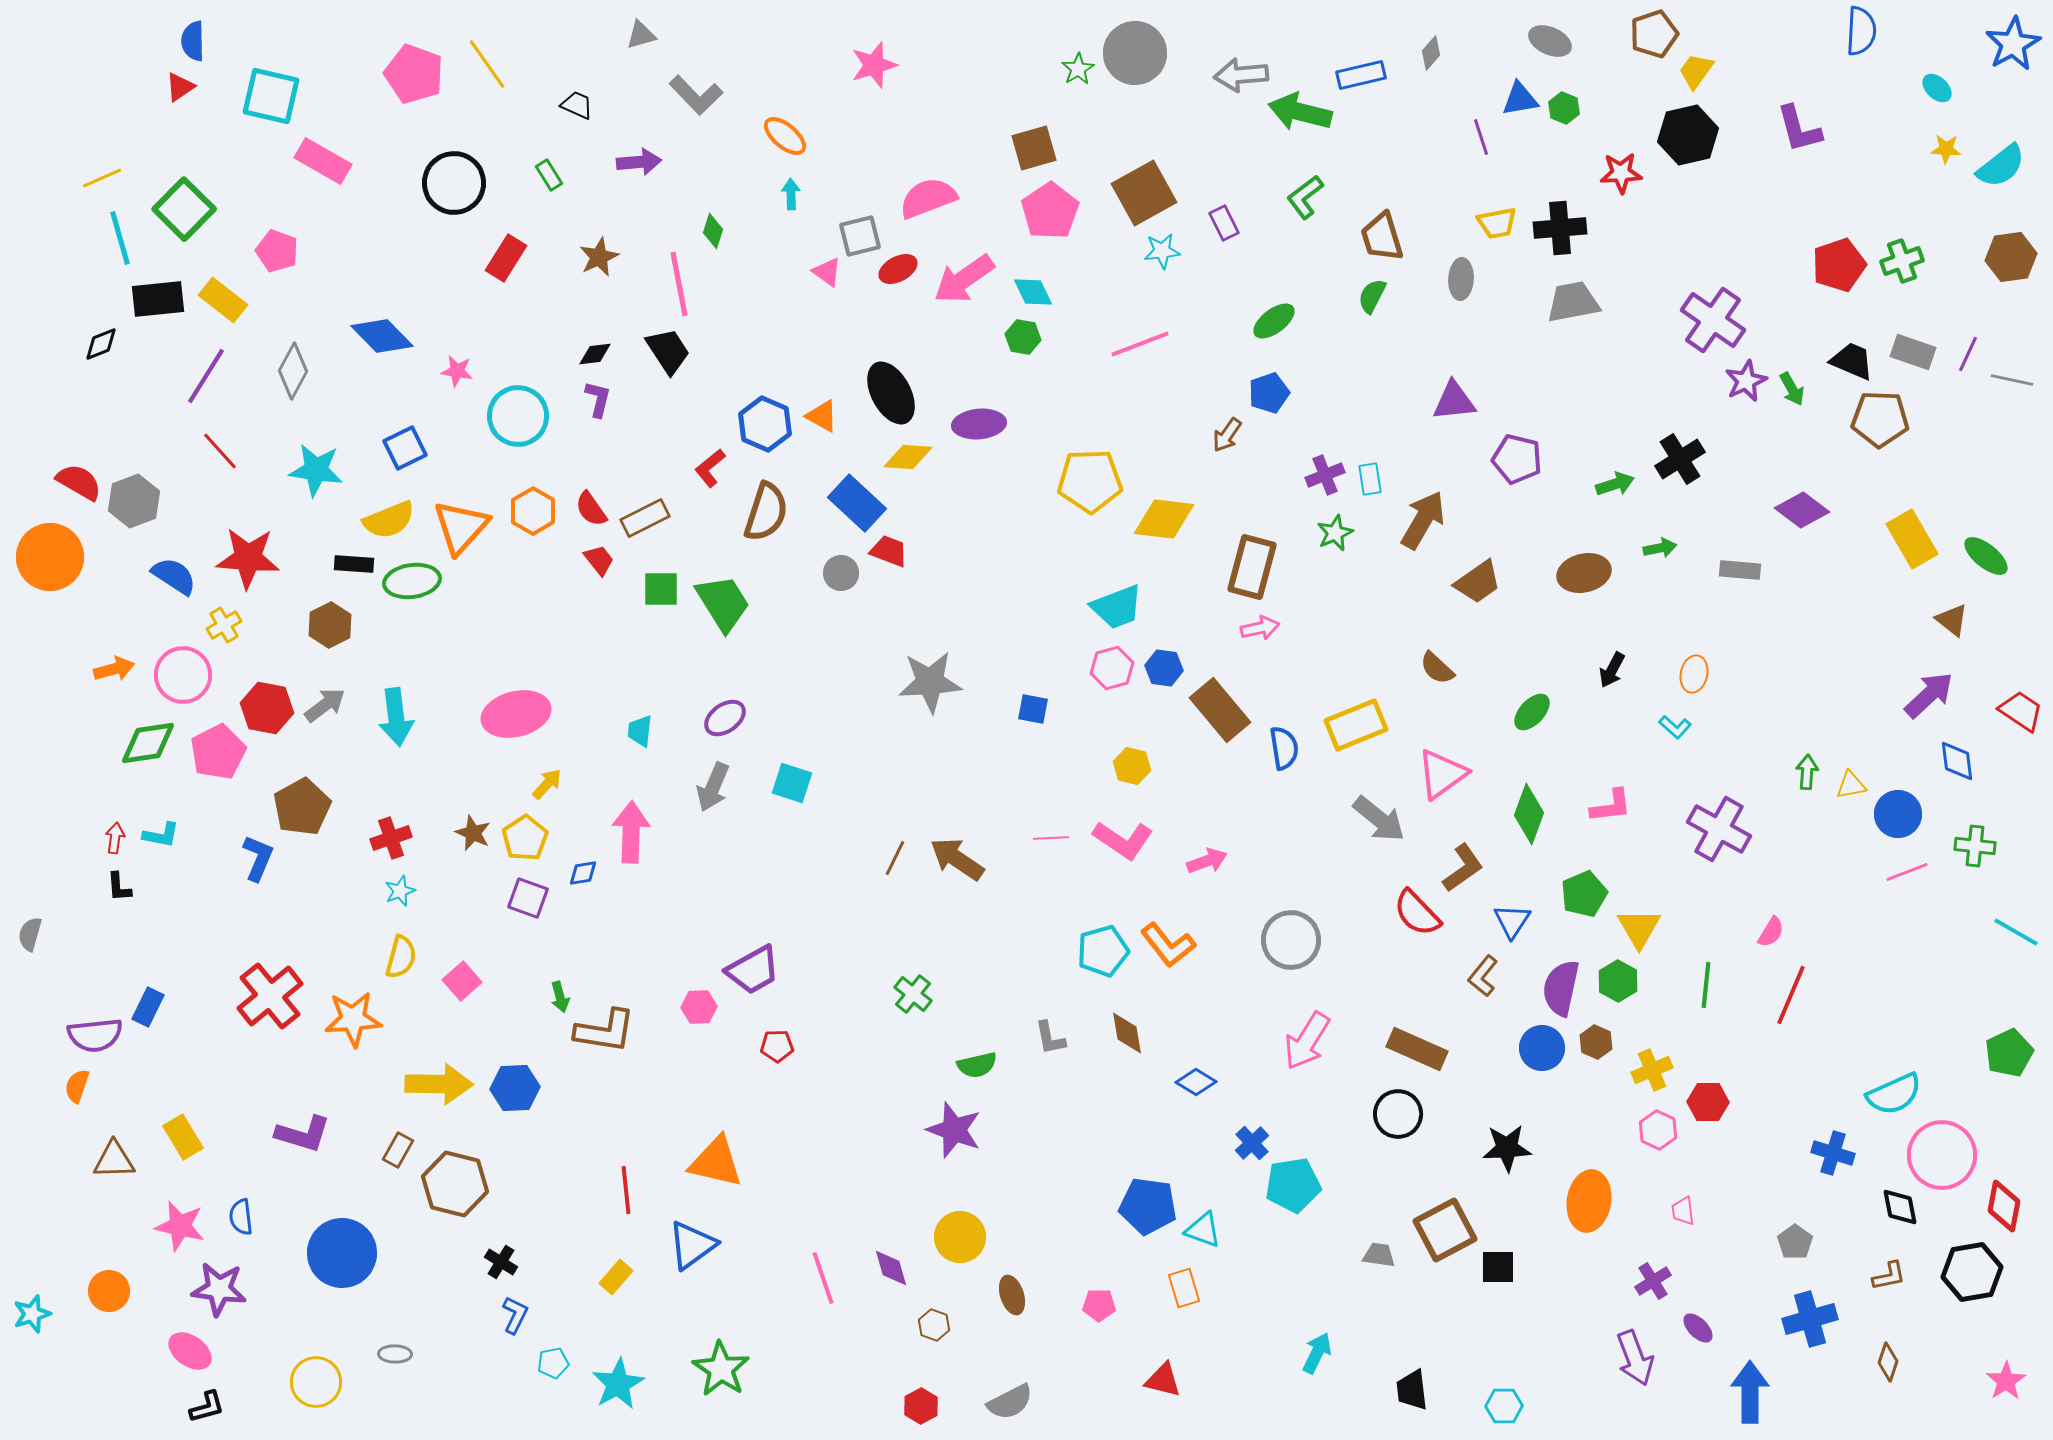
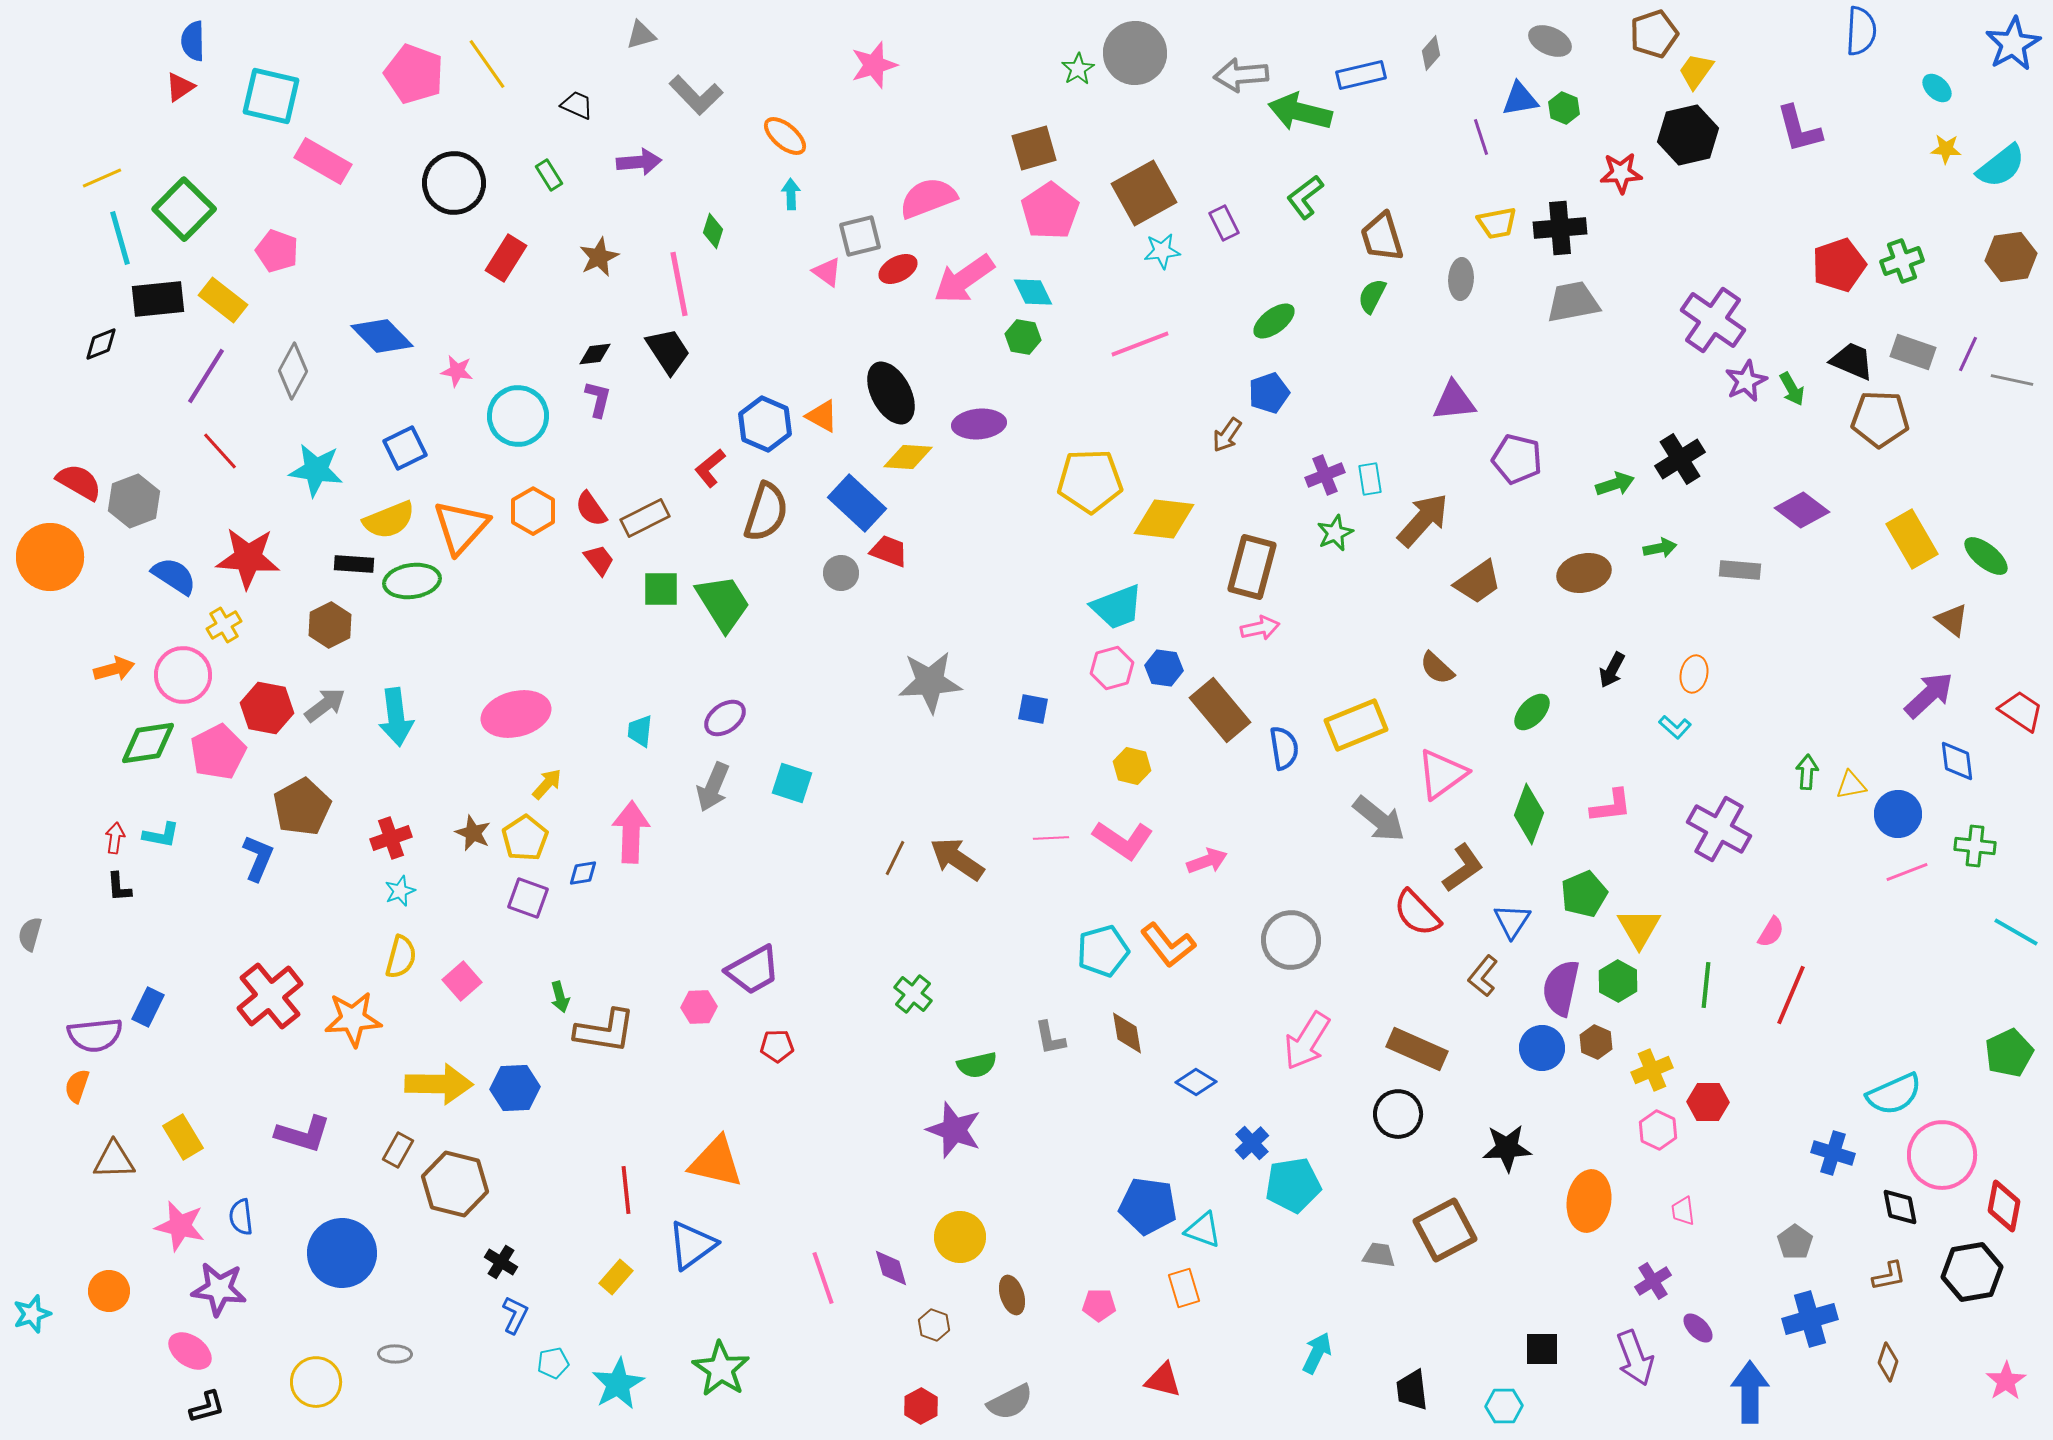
brown arrow at (1423, 520): rotated 12 degrees clockwise
black square at (1498, 1267): moved 44 px right, 82 px down
